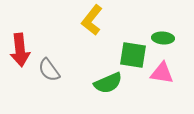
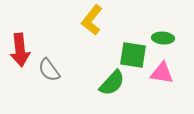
green semicircle: moved 4 px right; rotated 24 degrees counterclockwise
